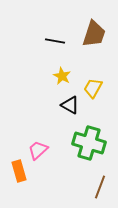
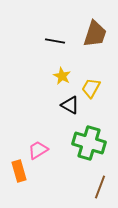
brown trapezoid: moved 1 px right
yellow trapezoid: moved 2 px left
pink trapezoid: rotated 10 degrees clockwise
